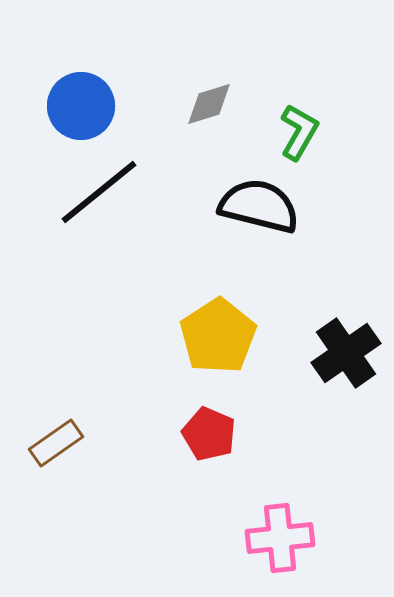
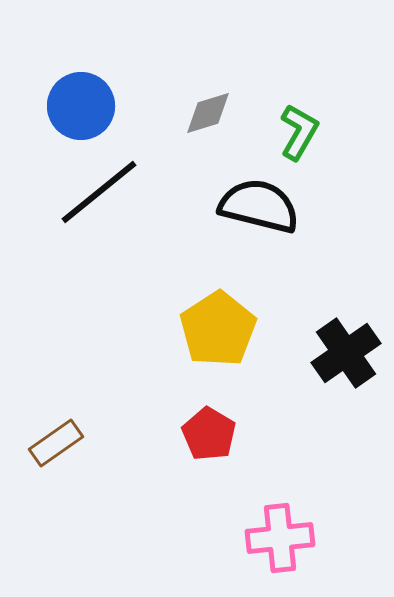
gray diamond: moved 1 px left, 9 px down
yellow pentagon: moved 7 px up
red pentagon: rotated 8 degrees clockwise
